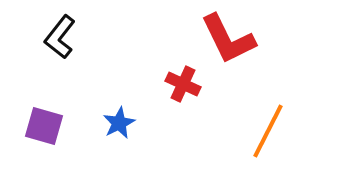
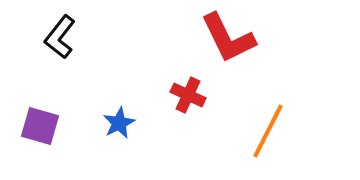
red L-shape: moved 1 px up
red cross: moved 5 px right, 11 px down
purple square: moved 4 px left
